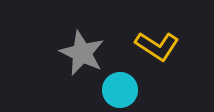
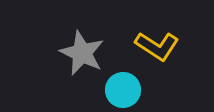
cyan circle: moved 3 px right
